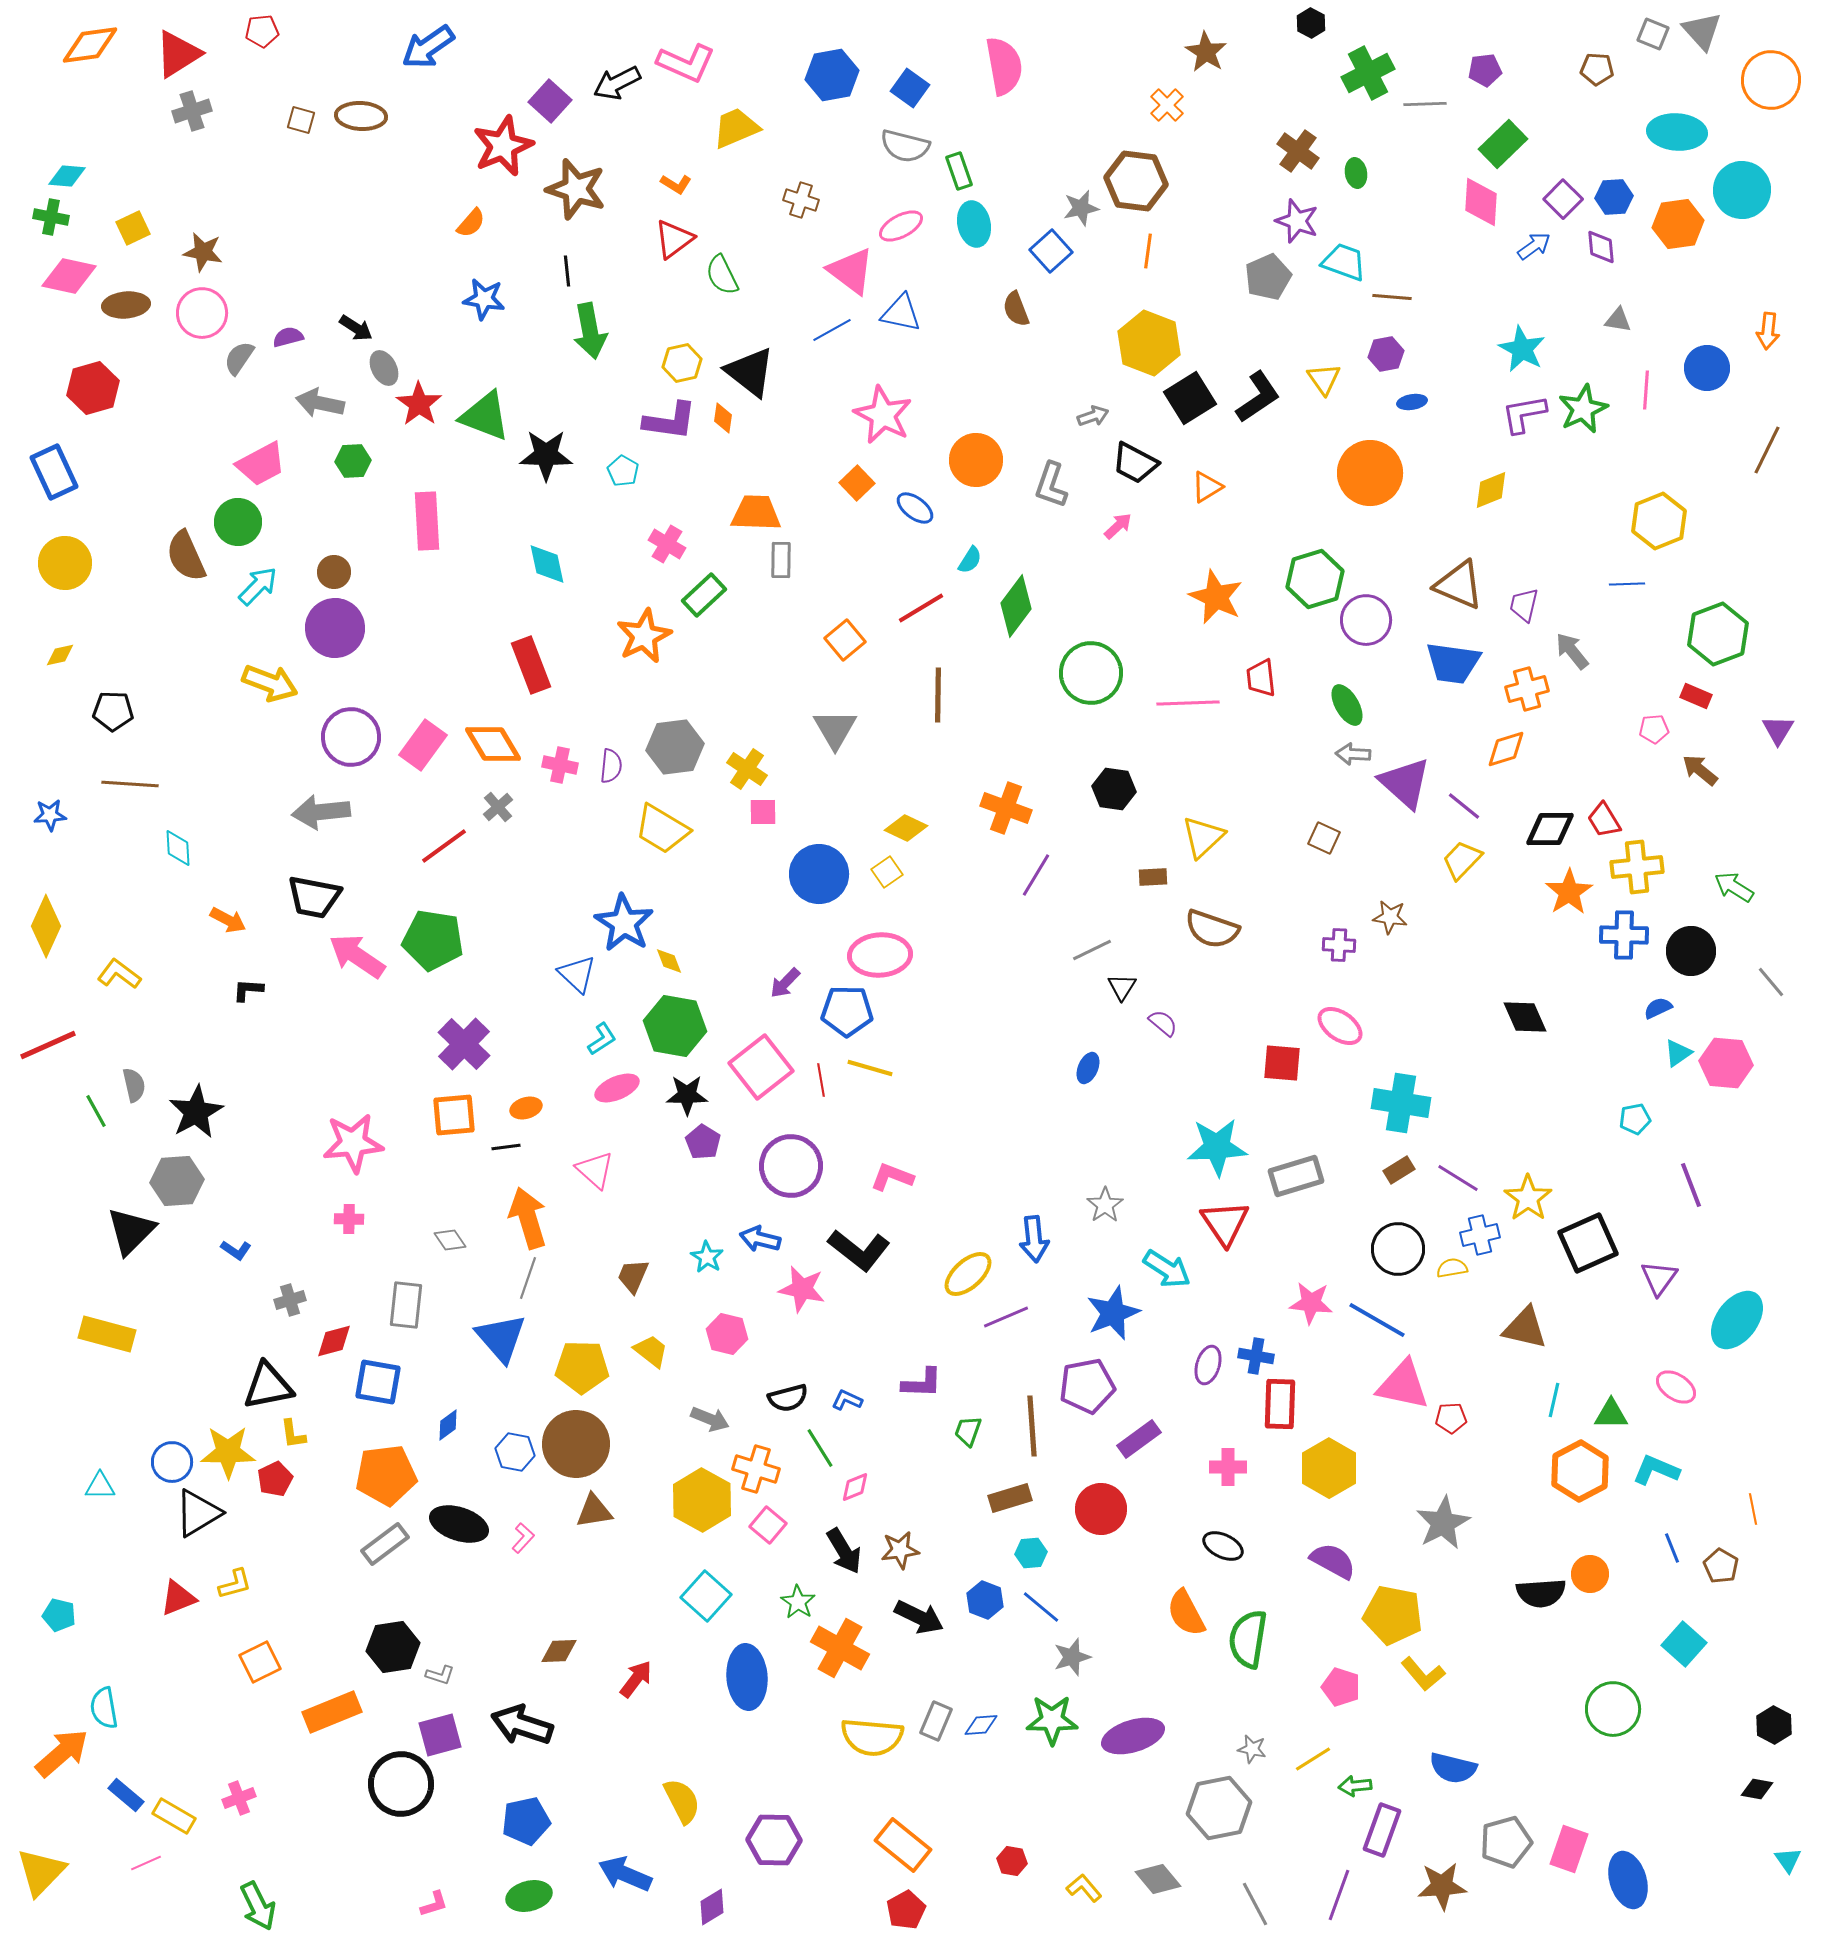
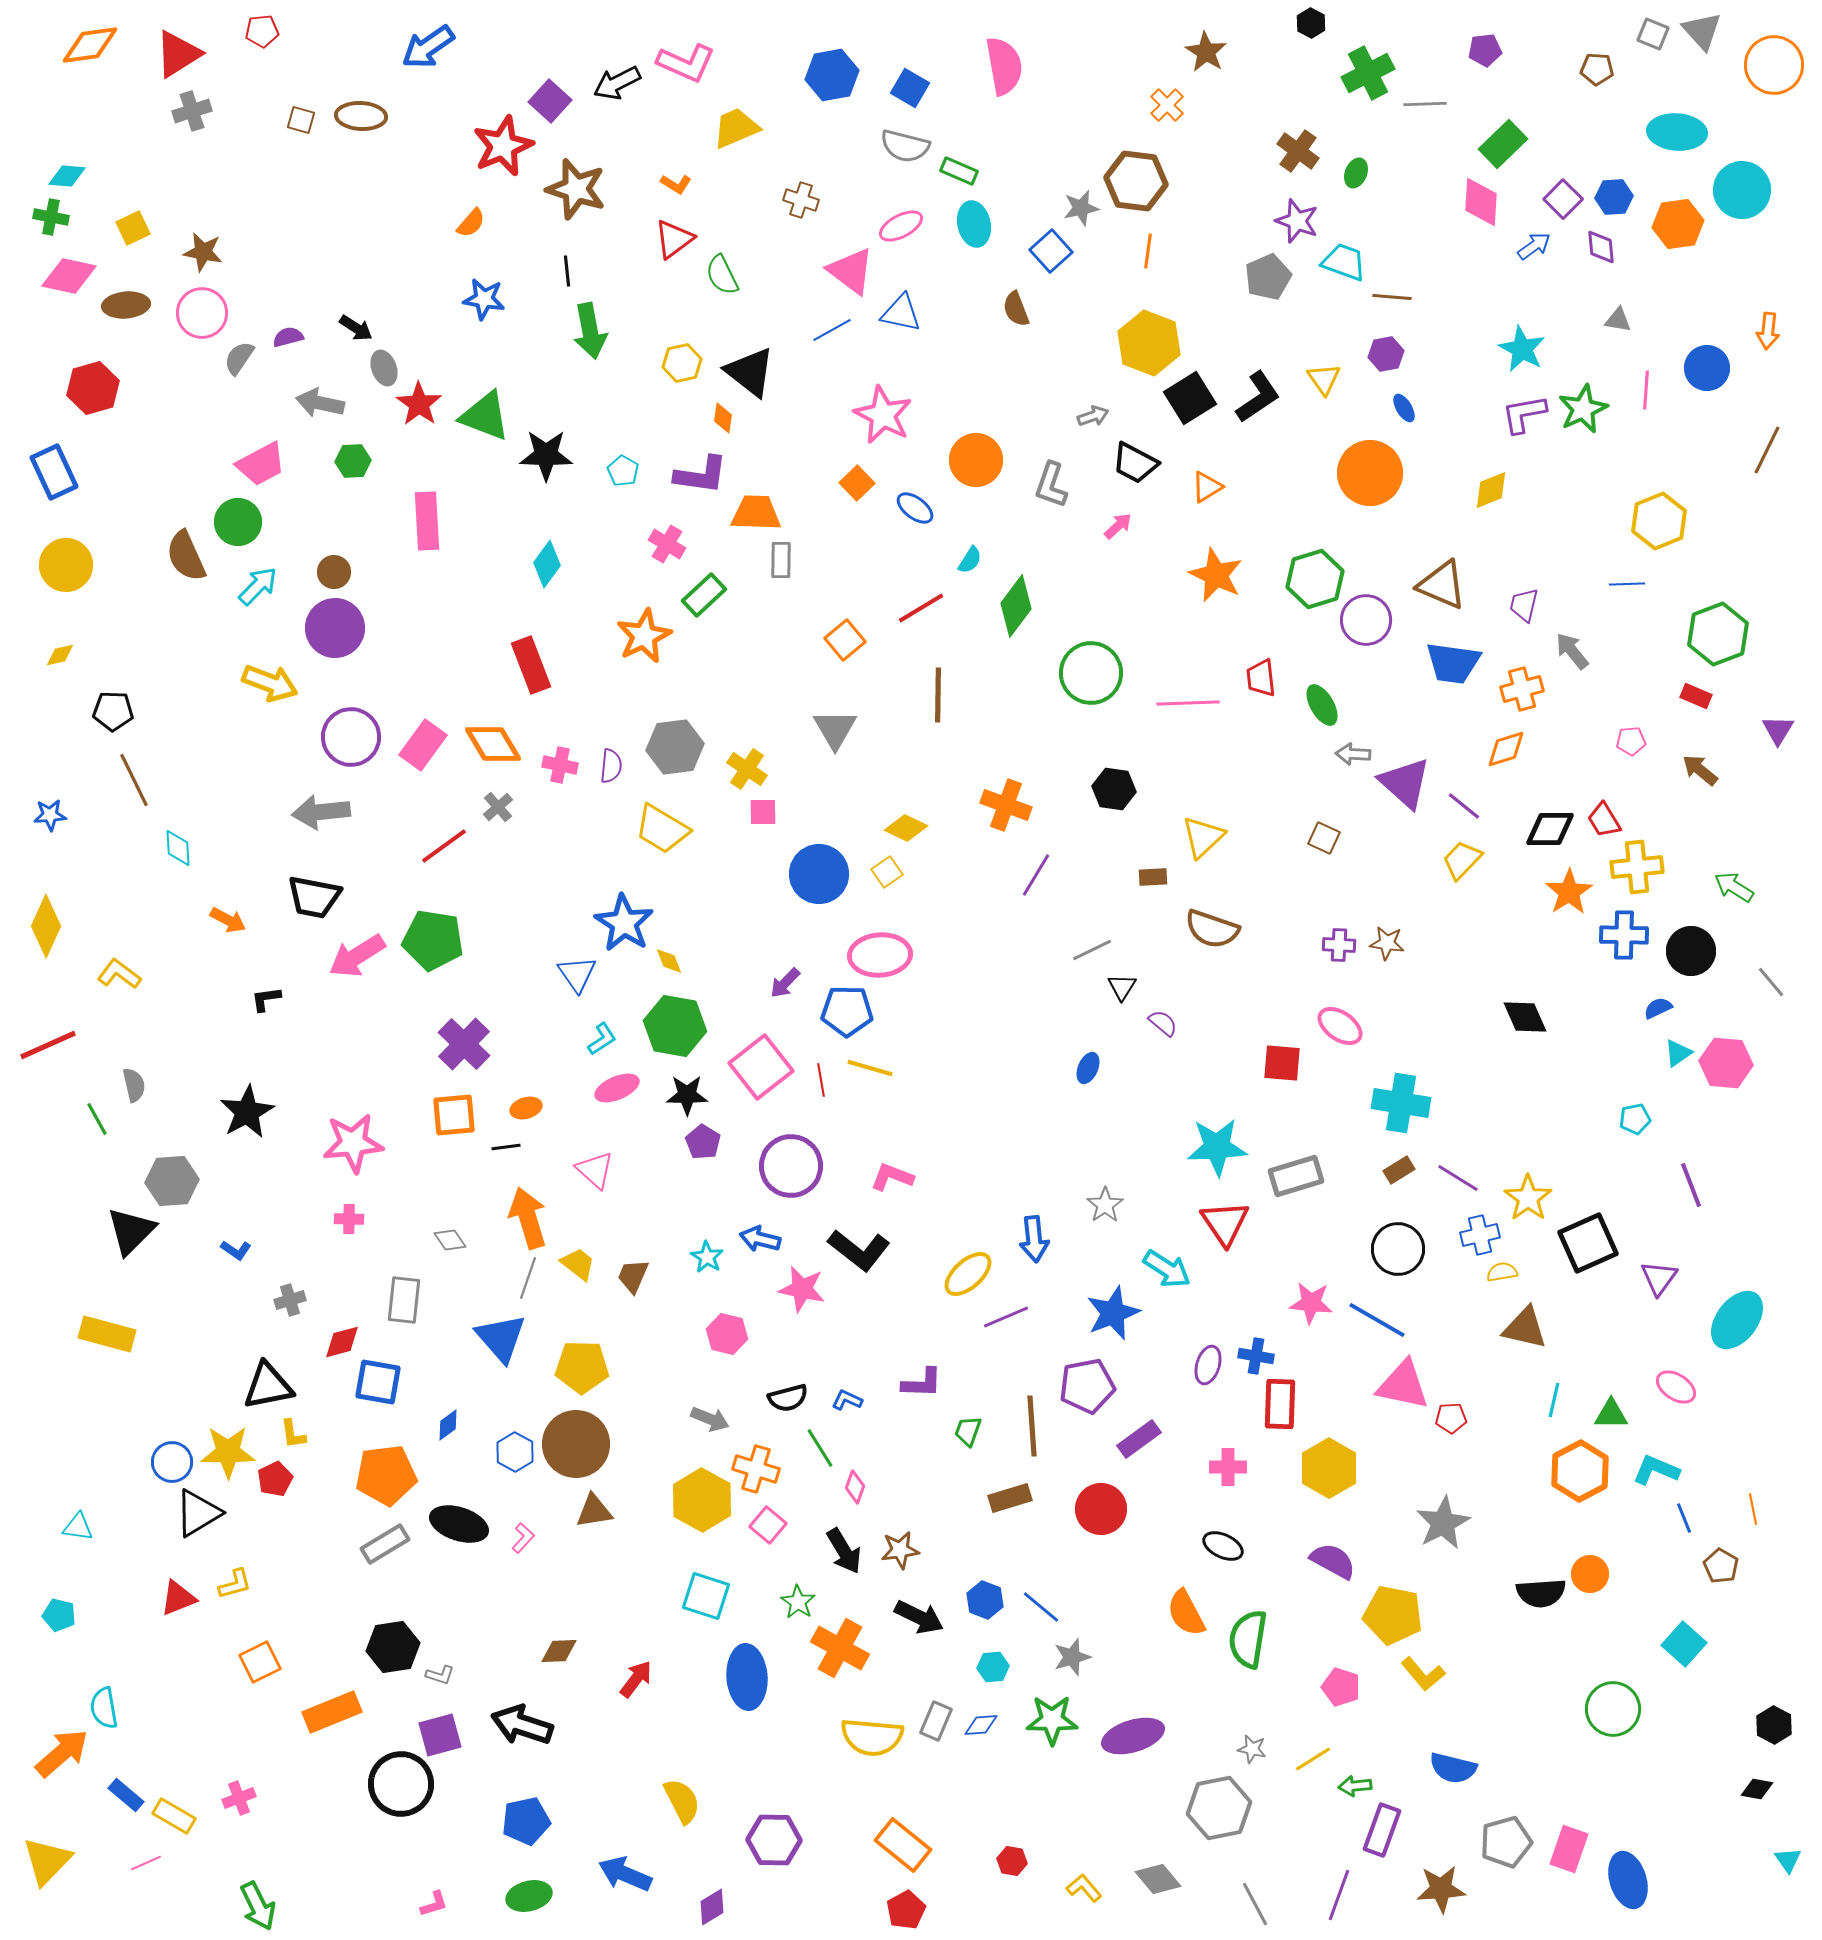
purple pentagon at (1485, 70): moved 20 px up
orange circle at (1771, 80): moved 3 px right, 15 px up
blue square at (910, 88): rotated 6 degrees counterclockwise
green rectangle at (959, 171): rotated 48 degrees counterclockwise
green ellipse at (1356, 173): rotated 32 degrees clockwise
gray ellipse at (384, 368): rotated 8 degrees clockwise
blue ellipse at (1412, 402): moved 8 px left, 6 px down; rotated 68 degrees clockwise
purple L-shape at (670, 421): moved 31 px right, 54 px down
yellow circle at (65, 563): moved 1 px right, 2 px down
cyan diamond at (547, 564): rotated 48 degrees clockwise
brown triangle at (1459, 585): moved 17 px left
orange star at (1216, 597): moved 22 px up
orange cross at (1527, 689): moved 5 px left
green ellipse at (1347, 705): moved 25 px left
pink pentagon at (1654, 729): moved 23 px left, 12 px down
brown line at (130, 784): moved 4 px right, 4 px up; rotated 60 degrees clockwise
orange cross at (1006, 808): moved 3 px up
brown star at (1390, 917): moved 3 px left, 26 px down
pink arrow at (357, 956): rotated 66 degrees counterclockwise
blue triangle at (577, 974): rotated 12 degrees clockwise
black L-shape at (248, 990): moved 18 px right, 9 px down; rotated 12 degrees counterclockwise
green line at (96, 1111): moved 1 px right, 8 px down
black star at (196, 1112): moved 51 px right
gray hexagon at (177, 1181): moved 5 px left
yellow semicircle at (1452, 1268): moved 50 px right, 4 px down
gray rectangle at (406, 1305): moved 2 px left, 5 px up
red diamond at (334, 1341): moved 8 px right, 1 px down
yellow trapezoid at (651, 1351): moved 73 px left, 87 px up
blue hexagon at (515, 1452): rotated 18 degrees clockwise
cyan triangle at (100, 1486): moved 22 px left, 41 px down; rotated 8 degrees clockwise
pink diamond at (855, 1487): rotated 48 degrees counterclockwise
gray rectangle at (385, 1544): rotated 6 degrees clockwise
blue line at (1672, 1548): moved 12 px right, 30 px up
cyan hexagon at (1031, 1553): moved 38 px left, 114 px down
cyan square at (706, 1596): rotated 24 degrees counterclockwise
yellow triangle at (41, 1872): moved 6 px right, 11 px up
brown star at (1442, 1886): moved 1 px left, 3 px down
